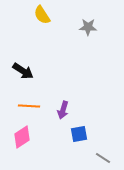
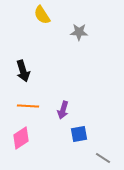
gray star: moved 9 px left, 5 px down
black arrow: rotated 40 degrees clockwise
orange line: moved 1 px left
pink diamond: moved 1 px left, 1 px down
